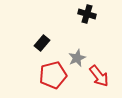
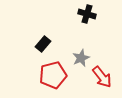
black rectangle: moved 1 px right, 1 px down
gray star: moved 4 px right
red arrow: moved 3 px right, 1 px down
